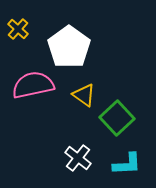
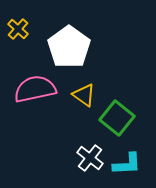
pink semicircle: moved 2 px right, 4 px down
green square: rotated 8 degrees counterclockwise
white cross: moved 12 px right
